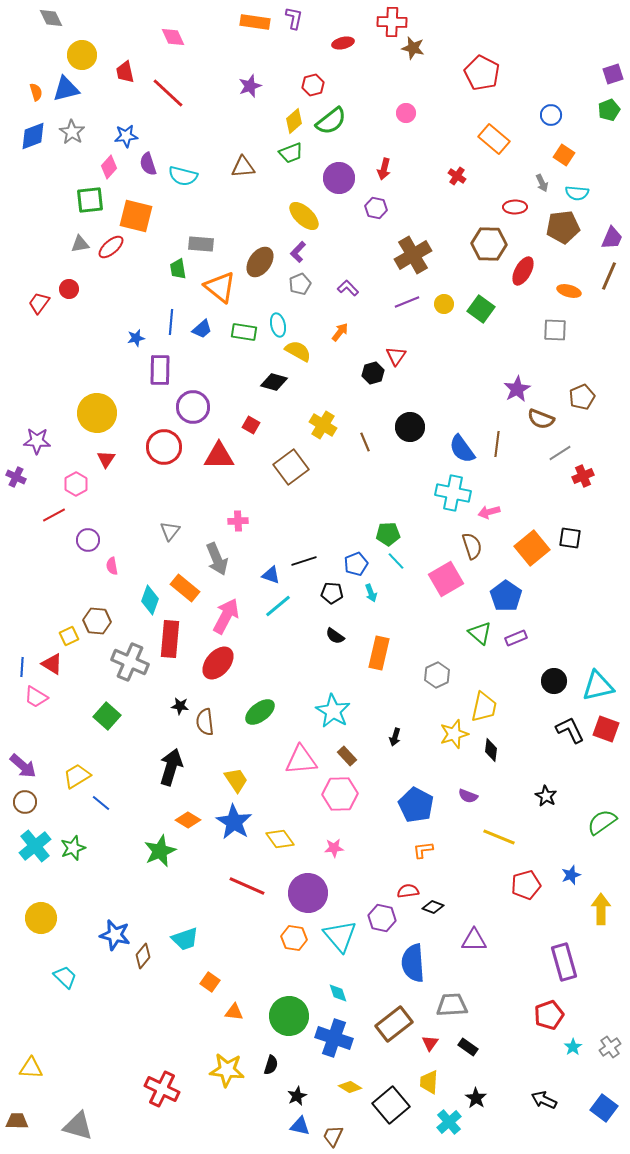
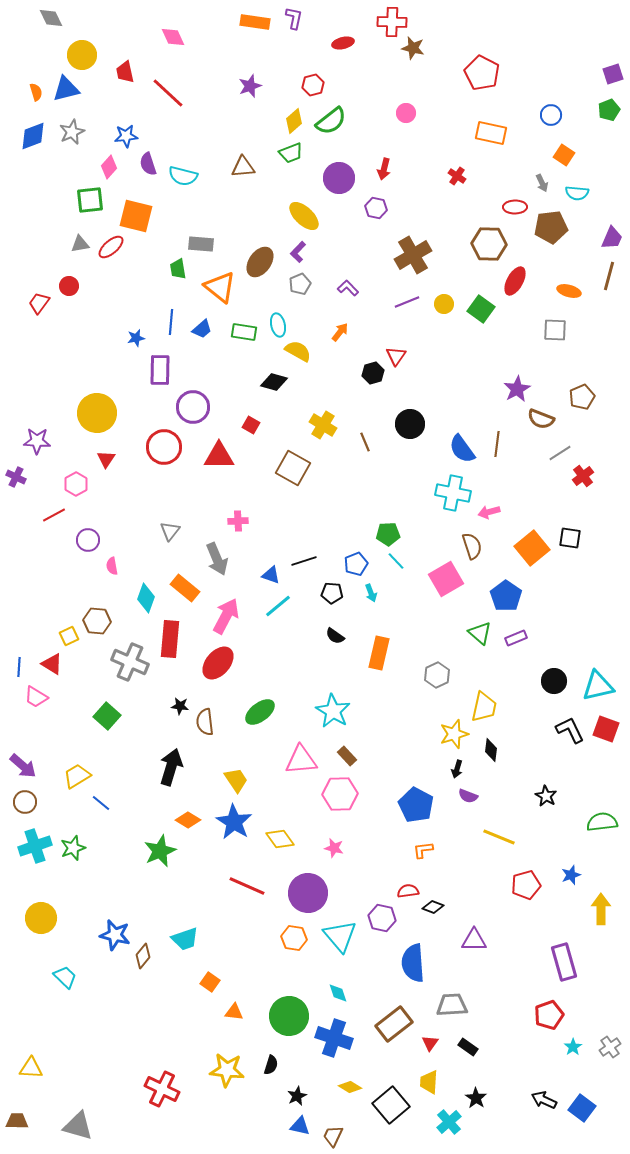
gray star at (72, 132): rotated 15 degrees clockwise
orange rectangle at (494, 139): moved 3 px left, 6 px up; rotated 28 degrees counterclockwise
brown pentagon at (563, 227): moved 12 px left
red ellipse at (523, 271): moved 8 px left, 10 px down
brown line at (609, 276): rotated 8 degrees counterclockwise
red circle at (69, 289): moved 3 px up
black circle at (410, 427): moved 3 px up
brown square at (291, 467): moved 2 px right, 1 px down; rotated 24 degrees counterclockwise
red cross at (583, 476): rotated 15 degrees counterclockwise
cyan diamond at (150, 600): moved 4 px left, 2 px up
blue line at (22, 667): moved 3 px left
black arrow at (395, 737): moved 62 px right, 32 px down
green semicircle at (602, 822): rotated 28 degrees clockwise
cyan cross at (35, 846): rotated 20 degrees clockwise
pink star at (334, 848): rotated 18 degrees clockwise
blue square at (604, 1108): moved 22 px left
